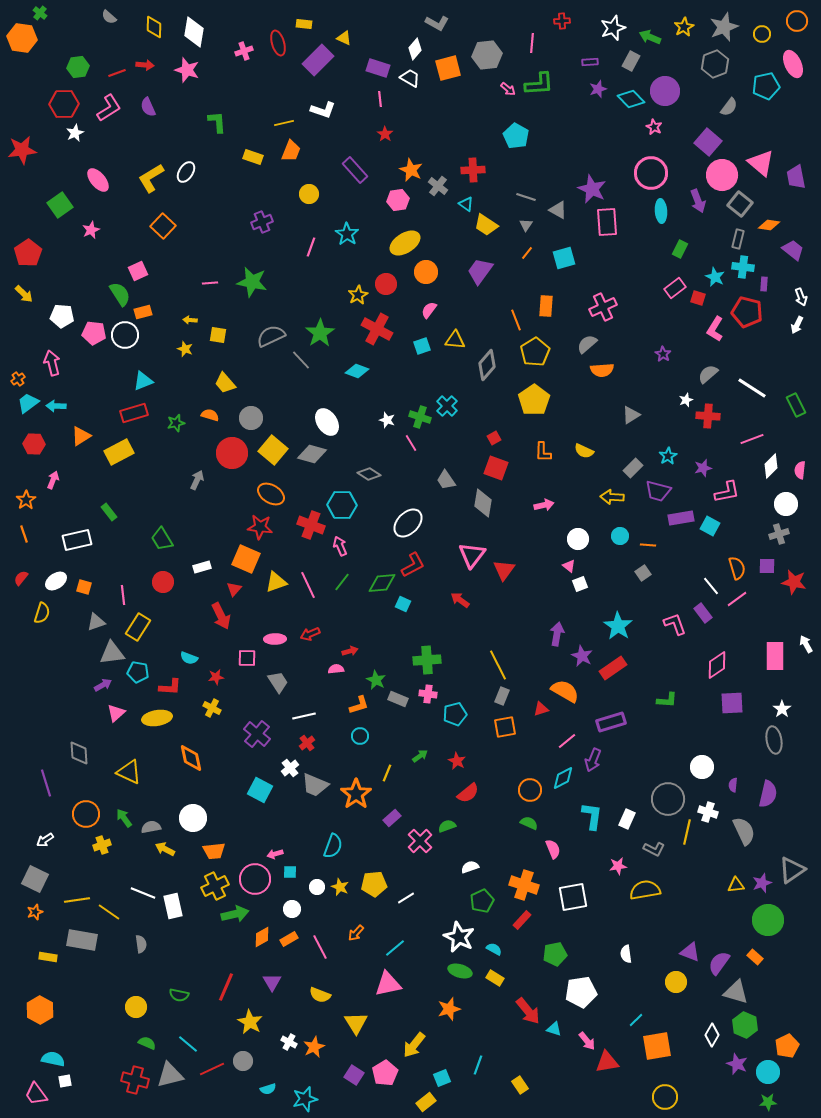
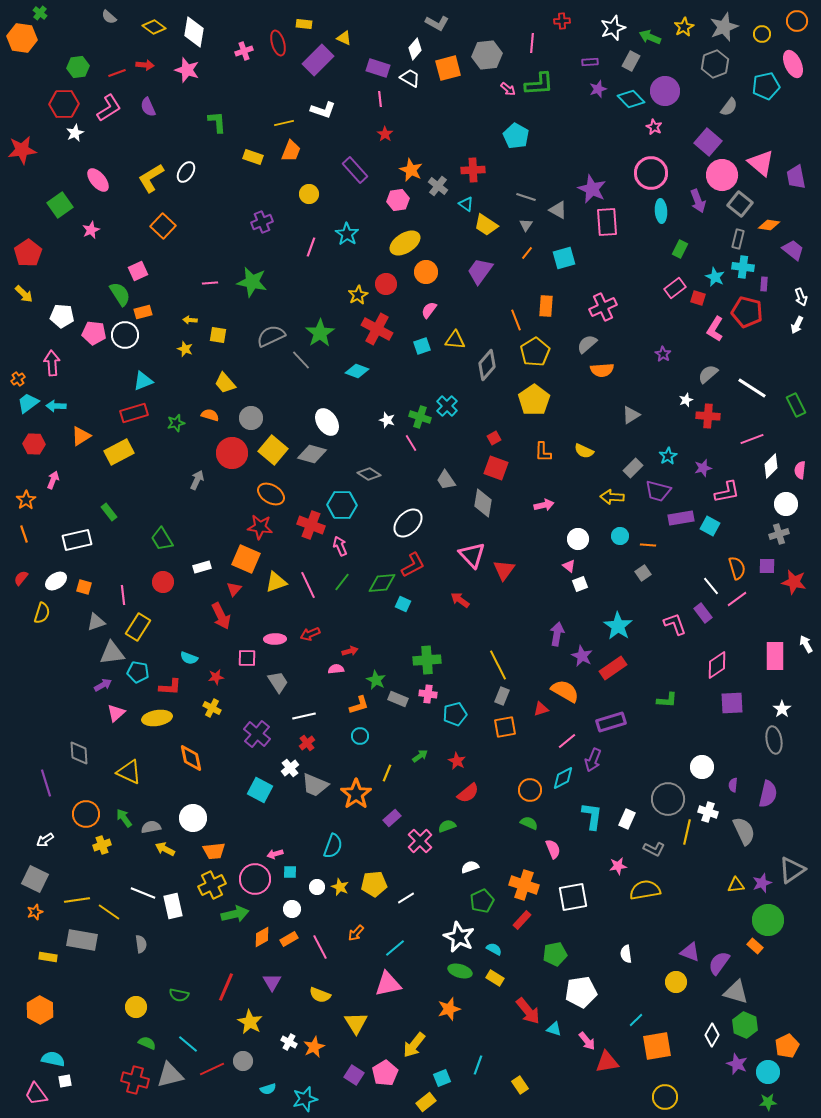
yellow diamond at (154, 27): rotated 55 degrees counterclockwise
pink arrow at (52, 363): rotated 10 degrees clockwise
pink triangle at (472, 555): rotated 20 degrees counterclockwise
yellow cross at (215, 886): moved 3 px left, 1 px up
orange rectangle at (755, 957): moved 11 px up
